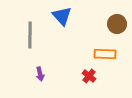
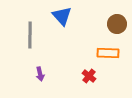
orange rectangle: moved 3 px right, 1 px up
